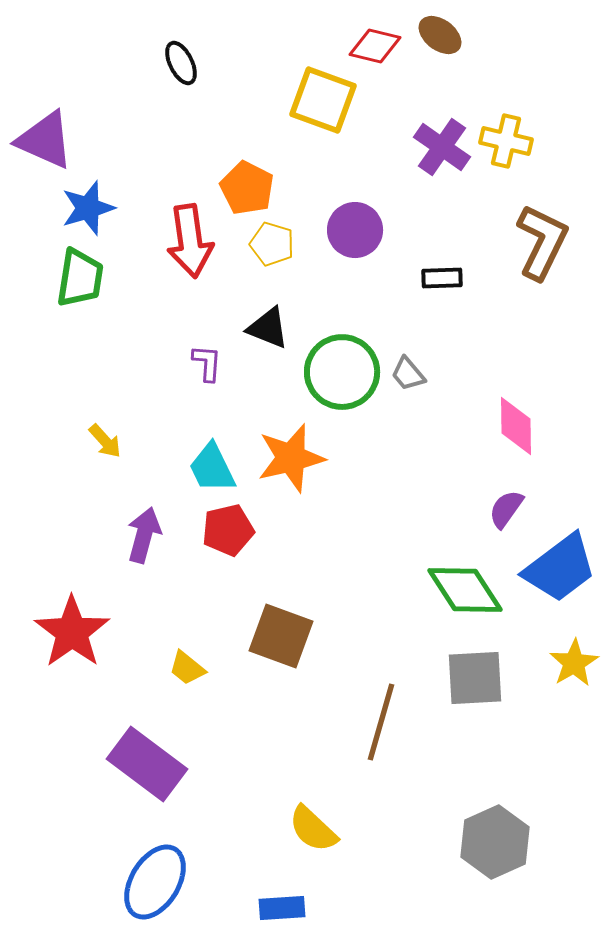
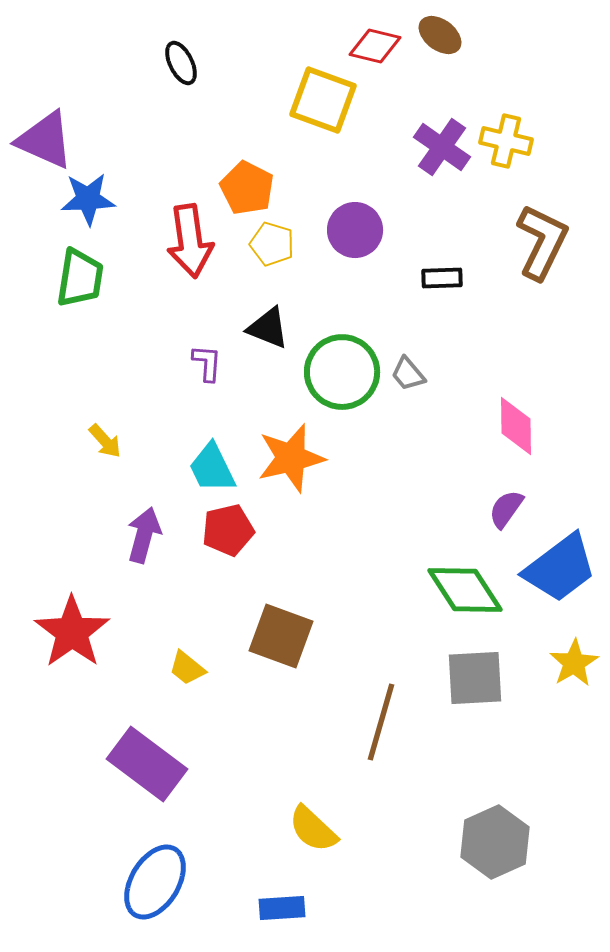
blue star: moved 9 px up; rotated 14 degrees clockwise
